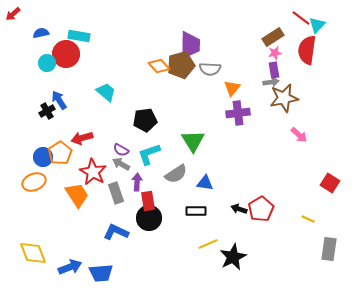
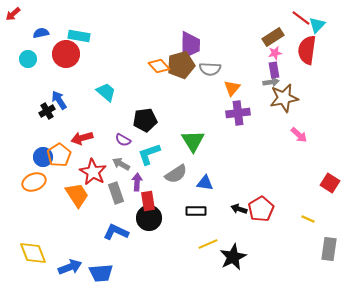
cyan circle at (47, 63): moved 19 px left, 4 px up
purple semicircle at (121, 150): moved 2 px right, 10 px up
orange pentagon at (60, 153): moved 1 px left, 2 px down
